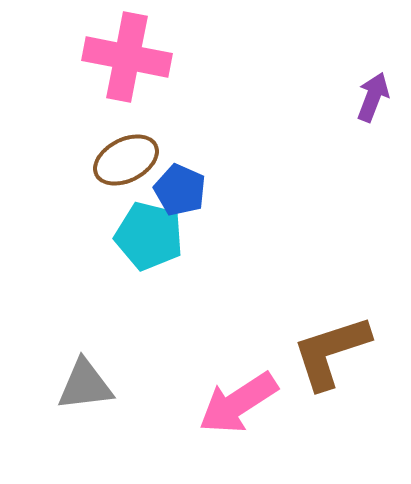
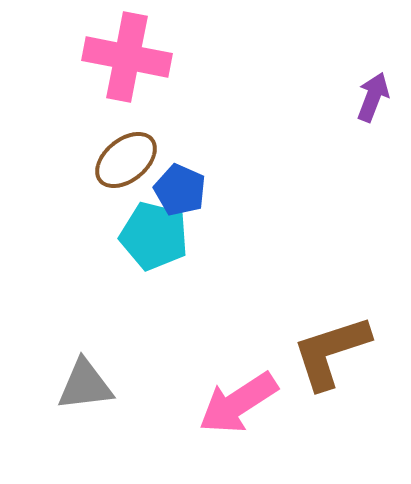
brown ellipse: rotated 12 degrees counterclockwise
cyan pentagon: moved 5 px right
